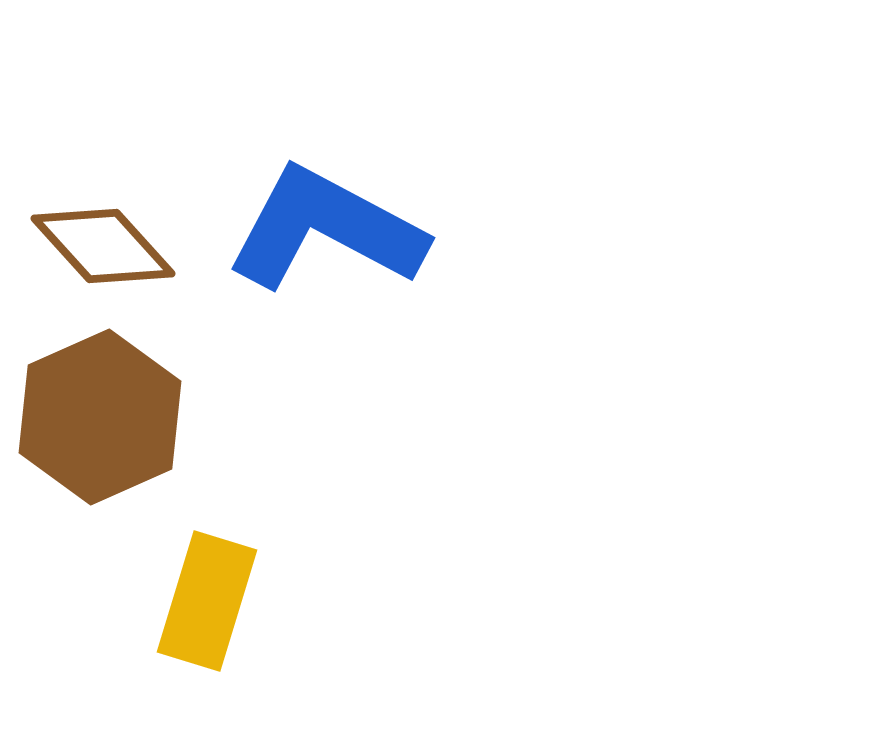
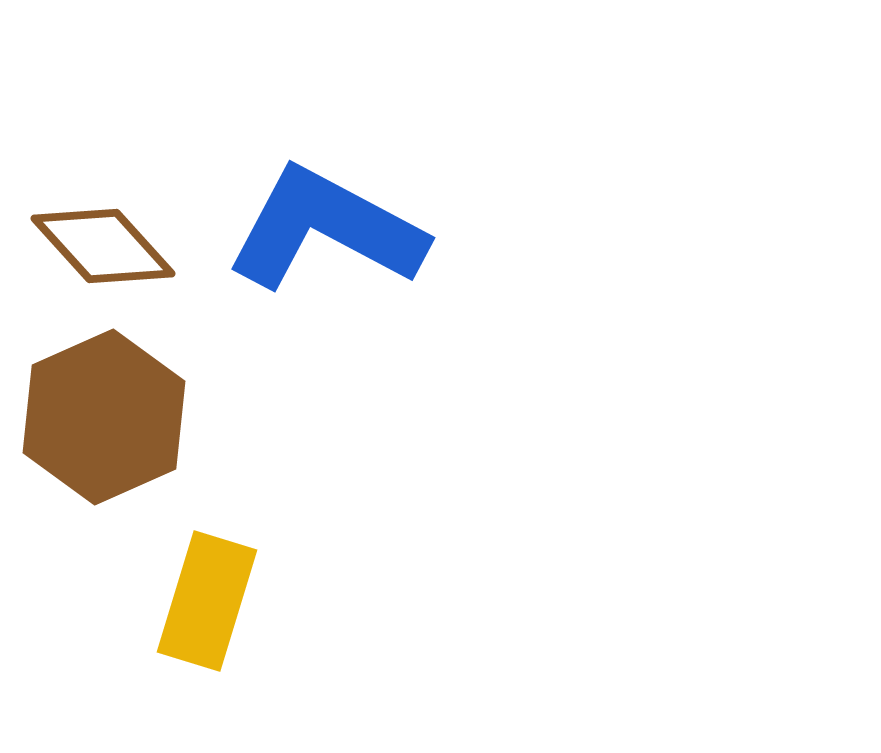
brown hexagon: moved 4 px right
